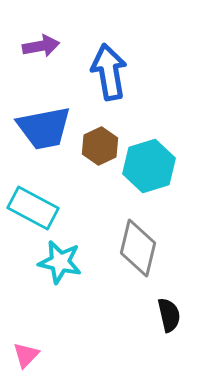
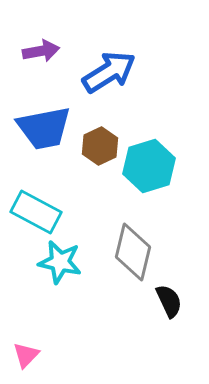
purple arrow: moved 5 px down
blue arrow: rotated 68 degrees clockwise
cyan rectangle: moved 3 px right, 4 px down
gray diamond: moved 5 px left, 4 px down
black semicircle: moved 14 px up; rotated 12 degrees counterclockwise
